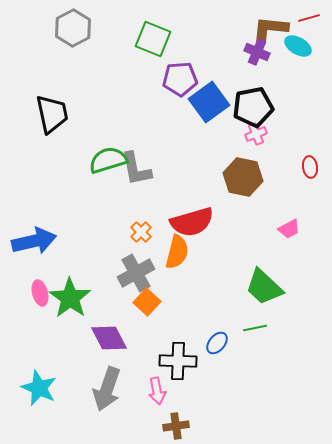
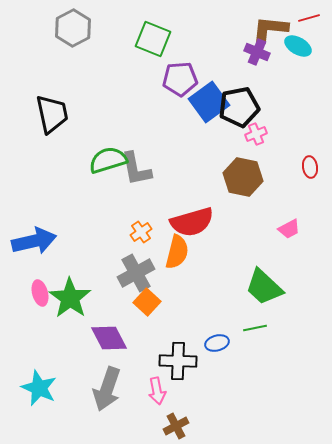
black pentagon: moved 14 px left
orange cross: rotated 10 degrees clockwise
blue ellipse: rotated 35 degrees clockwise
brown cross: rotated 20 degrees counterclockwise
